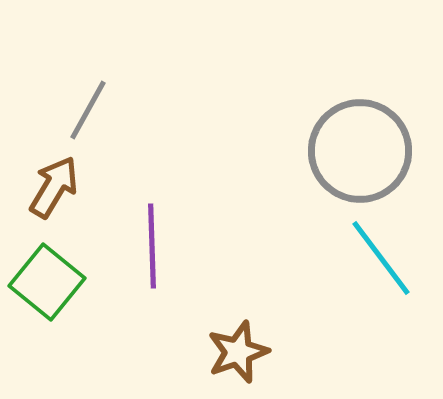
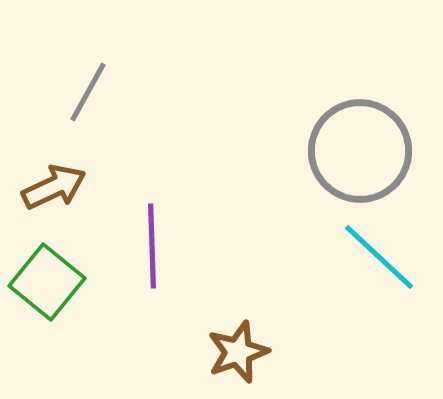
gray line: moved 18 px up
brown arrow: rotated 34 degrees clockwise
cyan line: moved 2 px left, 1 px up; rotated 10 degrees counterclockwise
